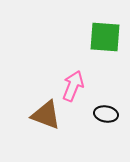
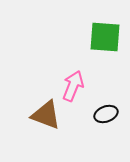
black ellipse: rotated 30 degrees counterclockwise
